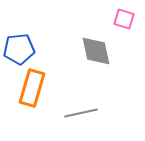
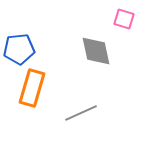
gray line: rotated 12 degrees counterclockwise
